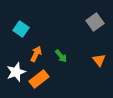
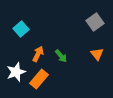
cyan square: rotated 14 degrees clockwise
orange arrow: moved 2 px right
orange triangle: moved 2 px left, 6 px up
orange rectangle: rotated 12 degrees counterclockwise
